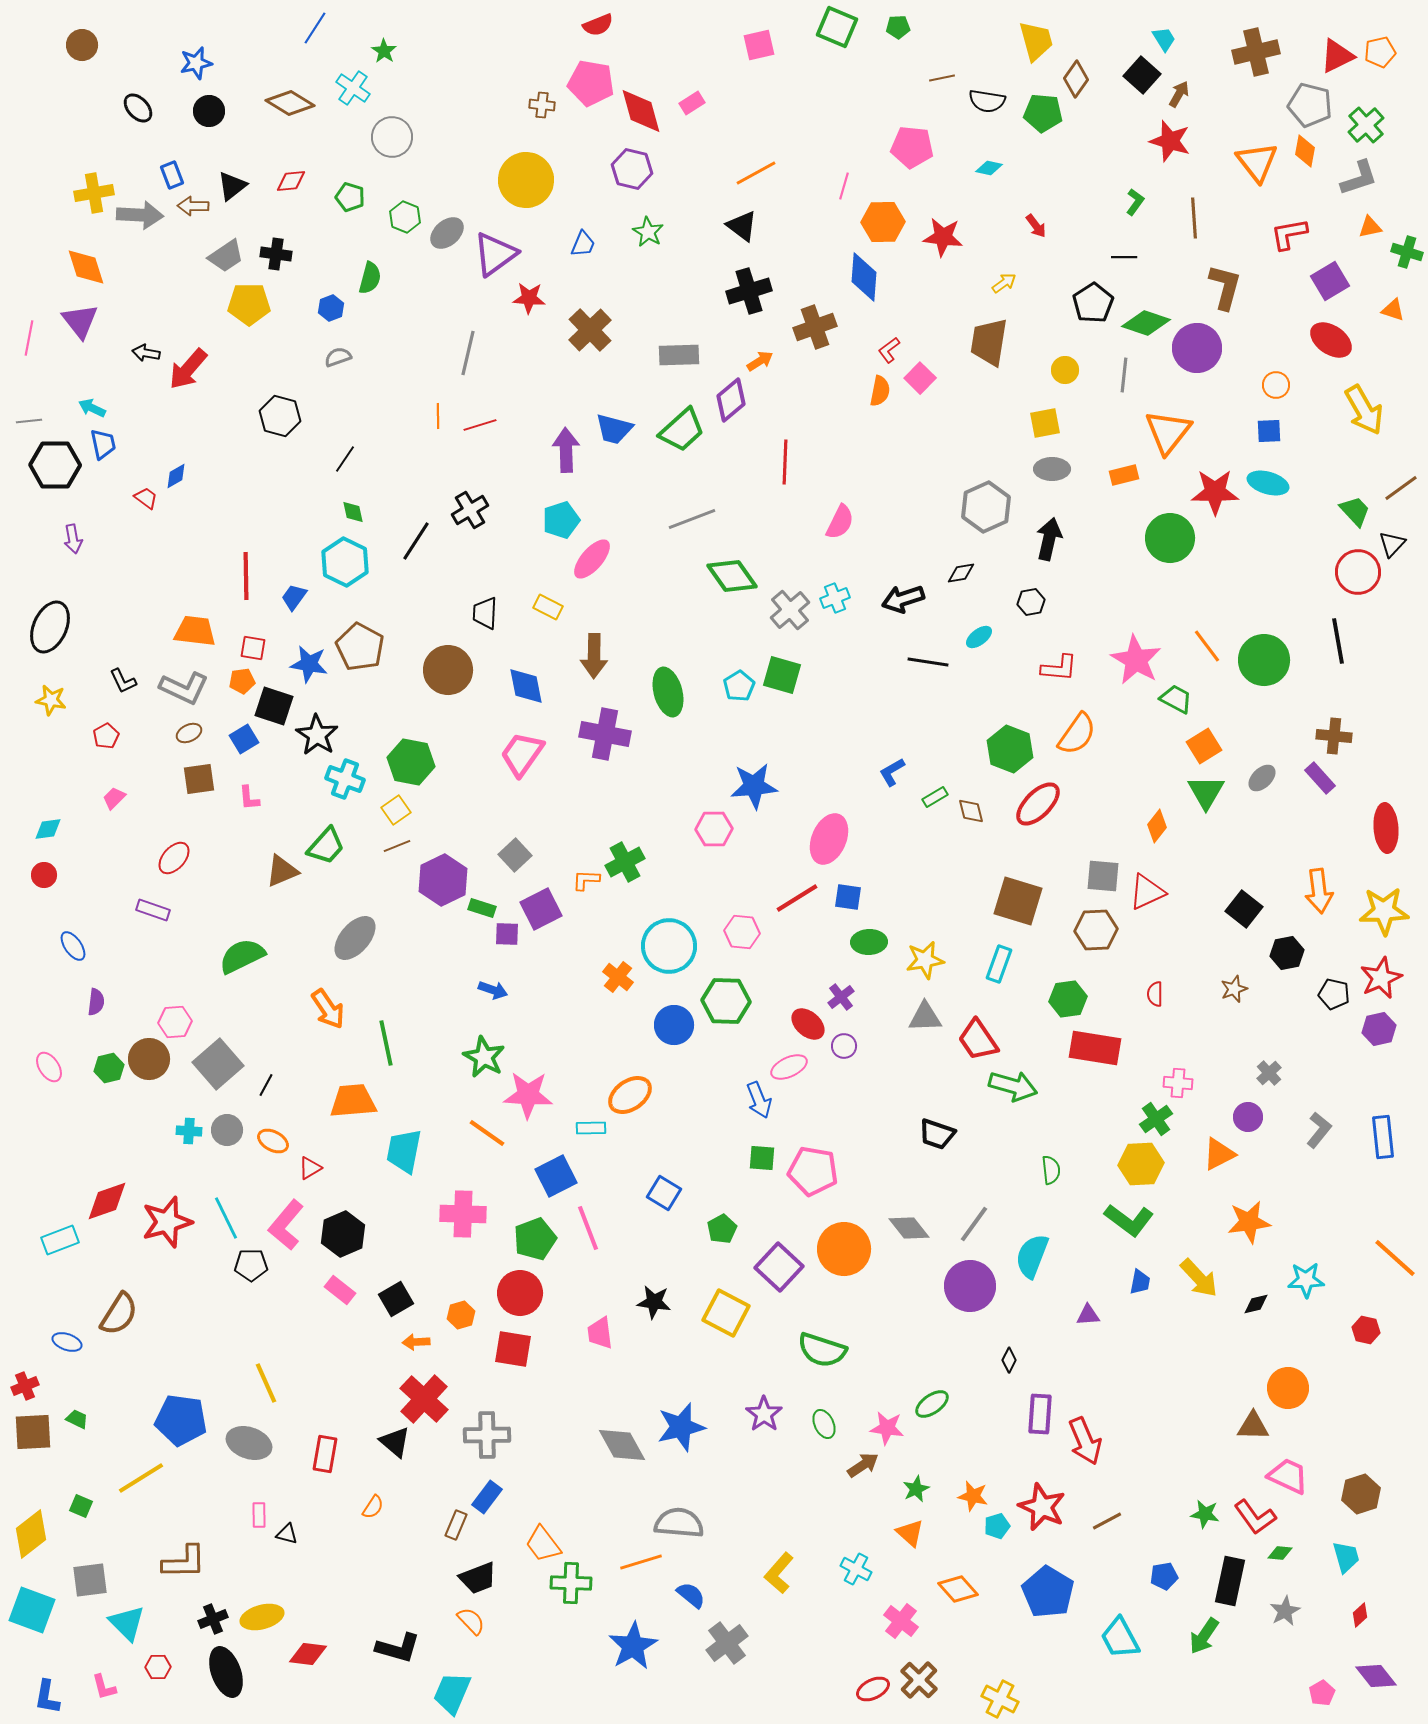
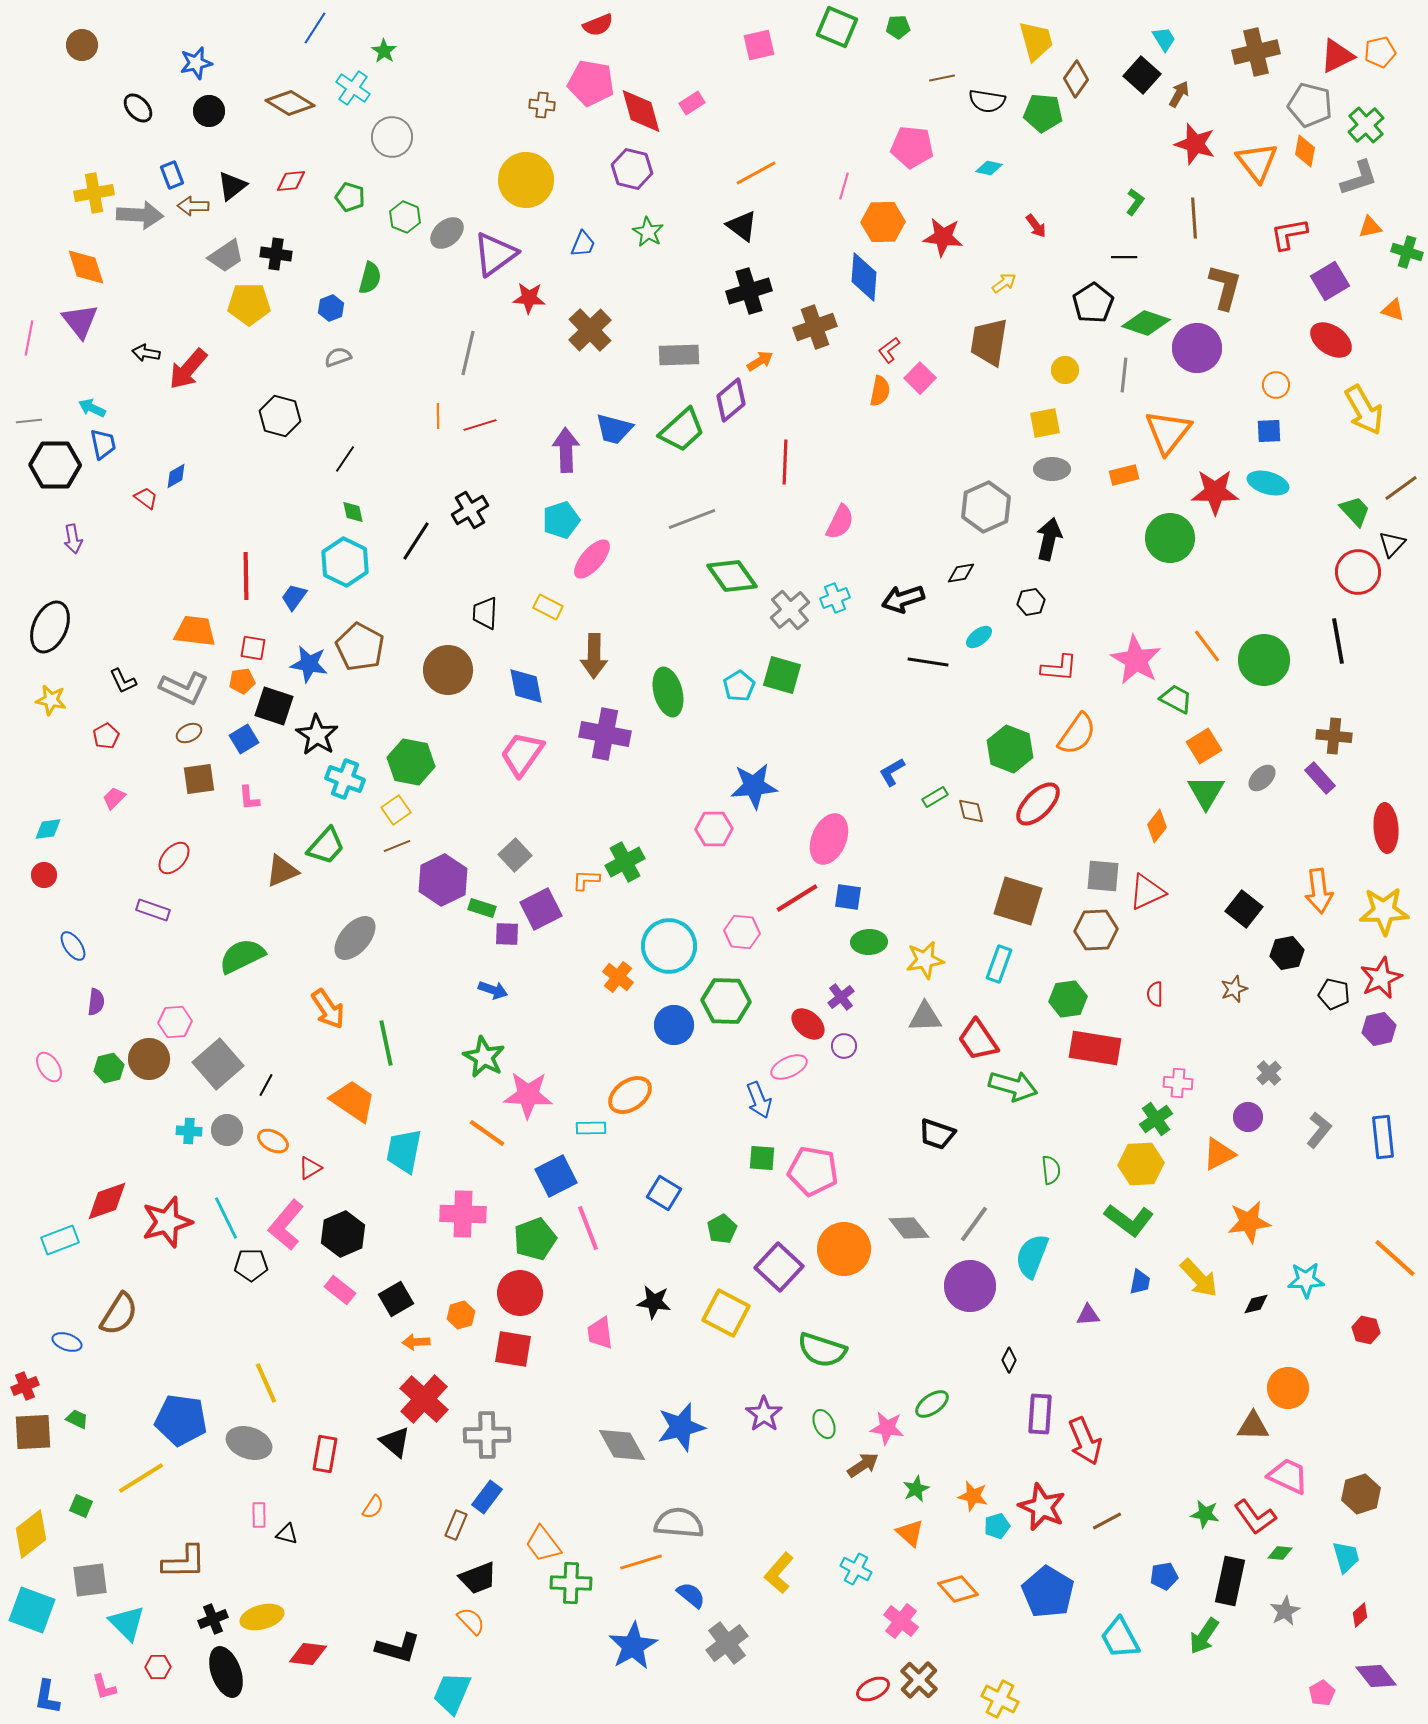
red star at (1170, 141): moved 25 px right, 3 px down
orange trapezoid at (353, 1101): rotated 39 degrees clockwise
